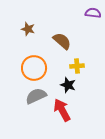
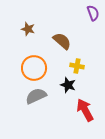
purple semicircle: rotated 63 degrees clockwise
yellow cross: rotated 16 degrees clockwise
red arrow: moved 23 px right
